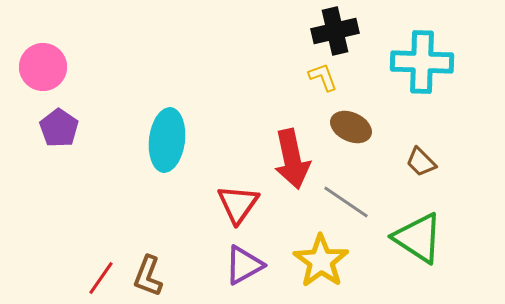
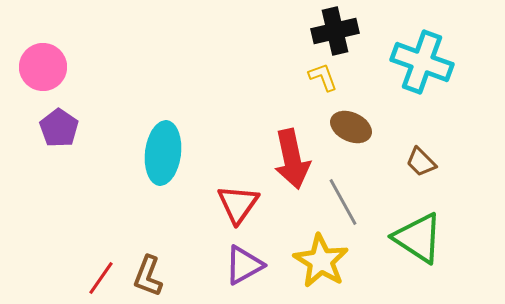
cyan cross: rotated 18 degrees clockwise
cyan ellipse: moved 4 px left, 13 px down
gray line: moved 3 px left; rotated 27 degrees clockwise
yellow star: rotated 4 degrees counterclockwise
